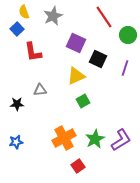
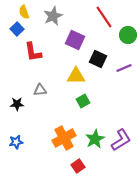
purple square: moved 1 px left, 3 px up
purple line: moved 1 px left; rotated 49 degrees clockwise
yellow triangle: rotated 24 degrees clockwise
